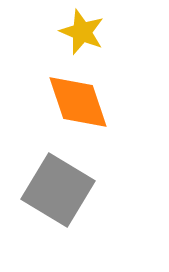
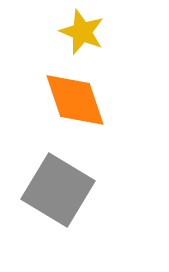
orange diamond: moved 3 px left, 2 px up
